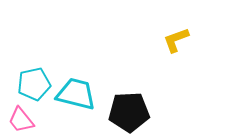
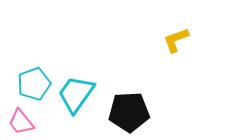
cyan pentagon: rotated 8 degrees counterclockwise
cyan trapezoid: rotated 69 degrees counterclockwise
pink trapezoid: moved 2 px down
